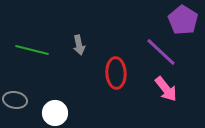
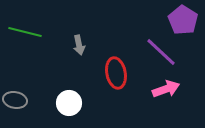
green line: moved 7 px left, 18 px up
red ellipse: rotated 8 degrees counterclockwise
pink arrow: rotated 72 degrees counterclockwise
white circle: moved 14 px right, 10 px up
